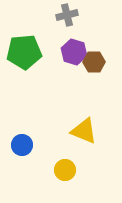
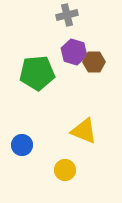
green pentagon: moved 13 px right, 21 px down
